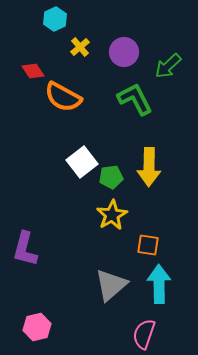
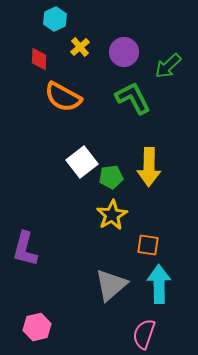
red diamond: moved 6 px right, 12 px up; rotated 35 degrees clockwise
green L-shape: moved 2 px left, 1 px up
